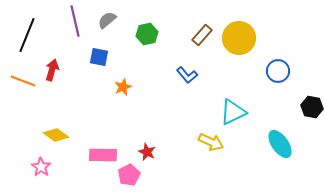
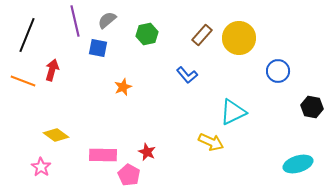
blue square: moved 1 px left, 9 px up
cyan ellipse: moved 18 px right, 20 px down; rotated 72 degrees counterclockwise
pink pentagon: rotated 15 degrees counterclockwise
